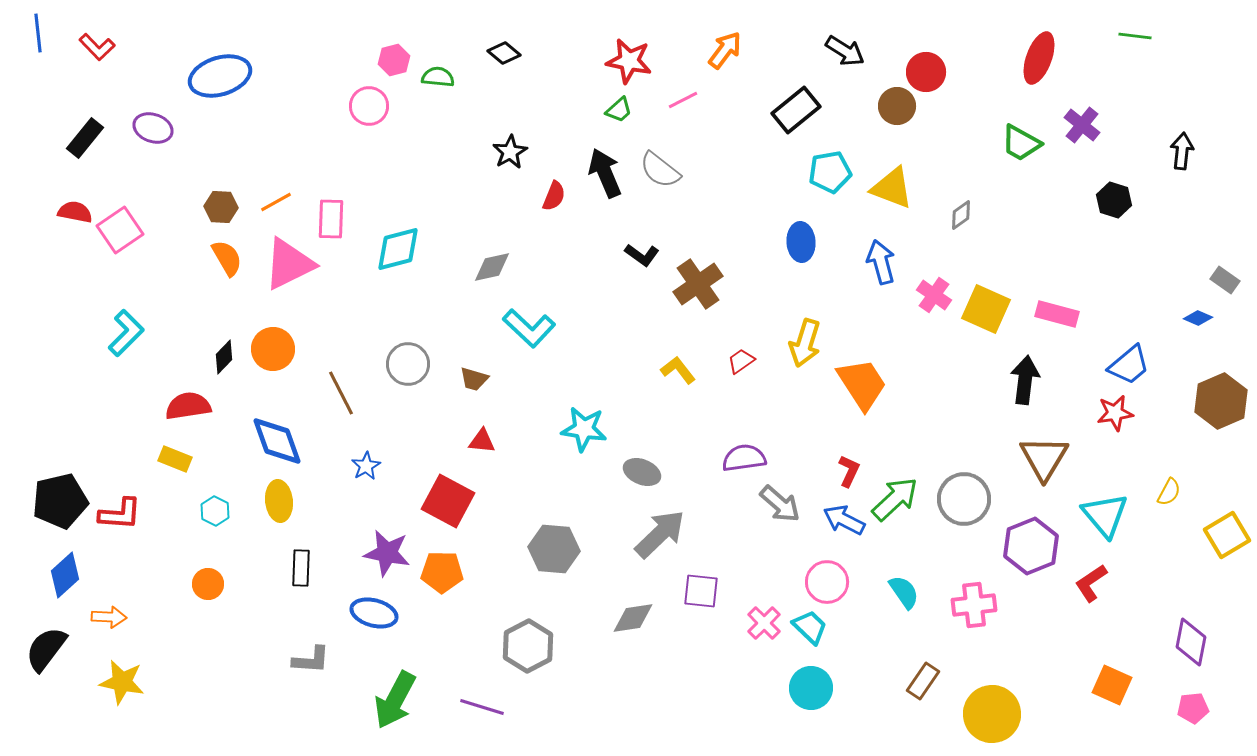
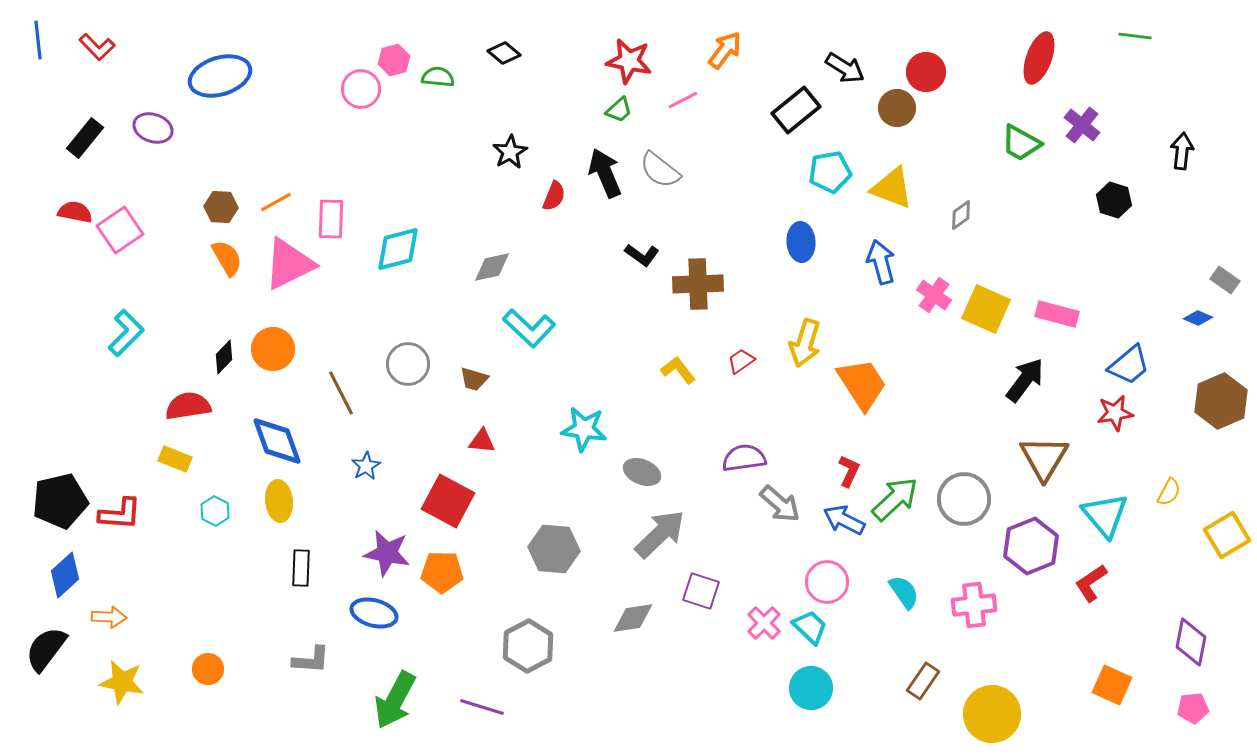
blue line at (38, 33): moved 7 px down
black arrow at (845, 51): moved 17 px down
pink circle at (369, 106): moved 8 px left, 17 px up
brown circle at (897, 106): moved 2 px down
brown cross at (698, 284): rotated 33 degrees clockwise
black arrow at (1025, 380): rotated 30 degrees clockwise
orange circle at (208, 584): moved 85 px down
purple square at (701, 591): rotated 12 degrees clockwise
